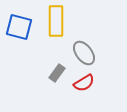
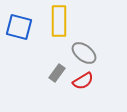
yellow rectangle: moved 3 px right
gray ellipse: rotated 15 degrees counterclockwise
red semicircle: moved 1 px left, 2 px up
